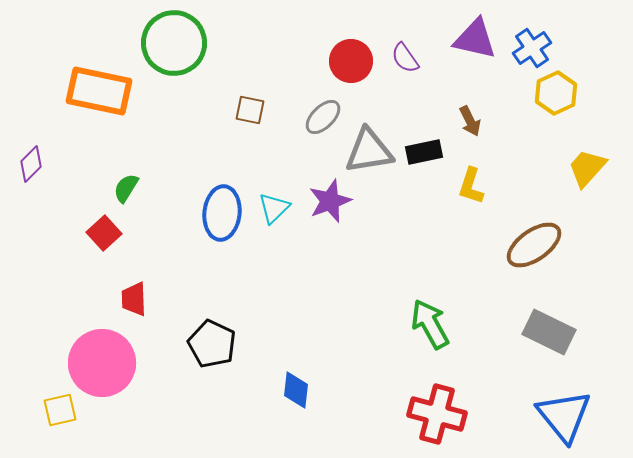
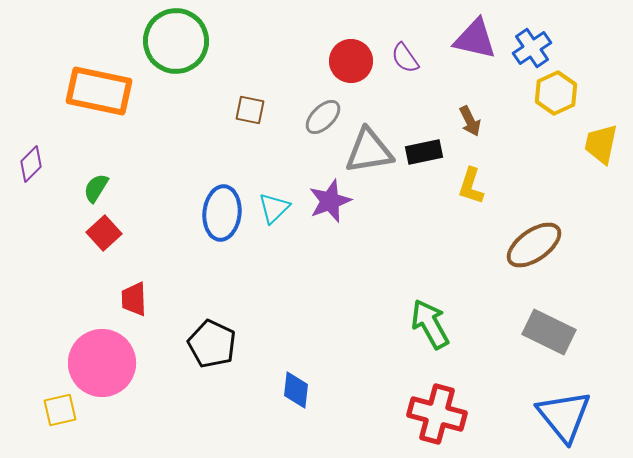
green circle: moved 2 px right, 2 px up
yellow trapezoid: moved 14 px right, 24 px up; rotated 30 degrees counterclockwise
green semicircle: moved 30 px left
